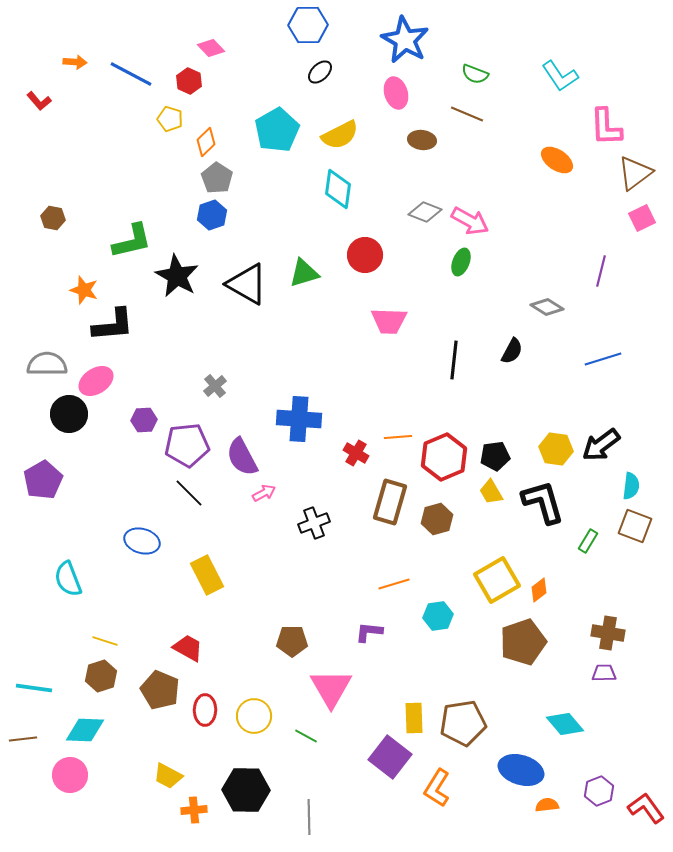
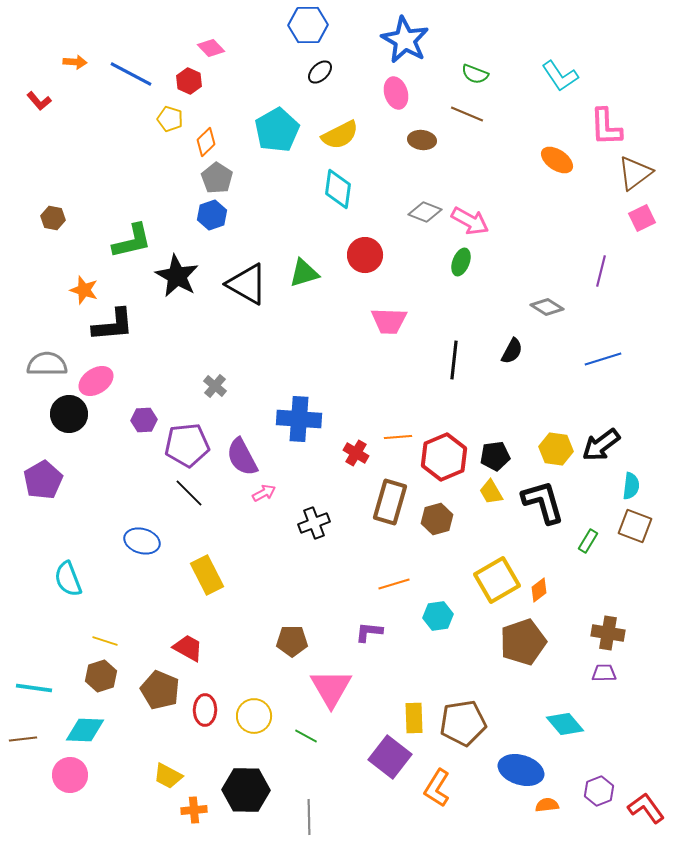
gray cross at (215, 386): rotated 10 degrees counterclockwise
